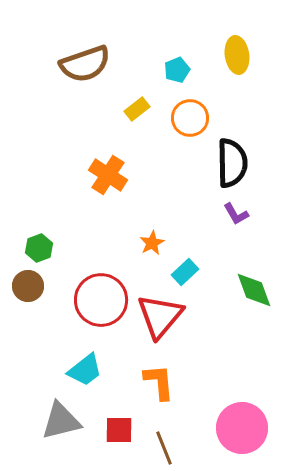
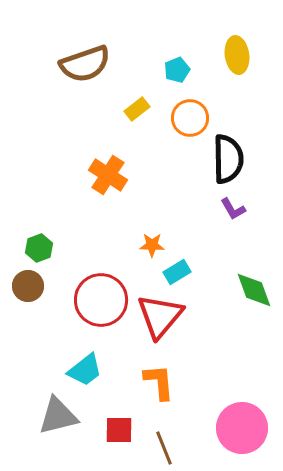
black semicircle: moved 4 px left, 4 px up
purple L-shape: moved 3 px left, 5 px up
orange star: moved 2 px down; rotated 30 degrees clockwise
cyan rectangle: moved 8 px left; rotated 12 degrees clockwise
gray triangle: moved 3 px left, 5 px up
